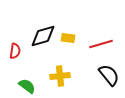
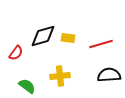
red semicircle: moved 1 px right, 2 px down; rotated 28 degrees clockwise
black semicircle: rotated 55 degrees counterclockwise
